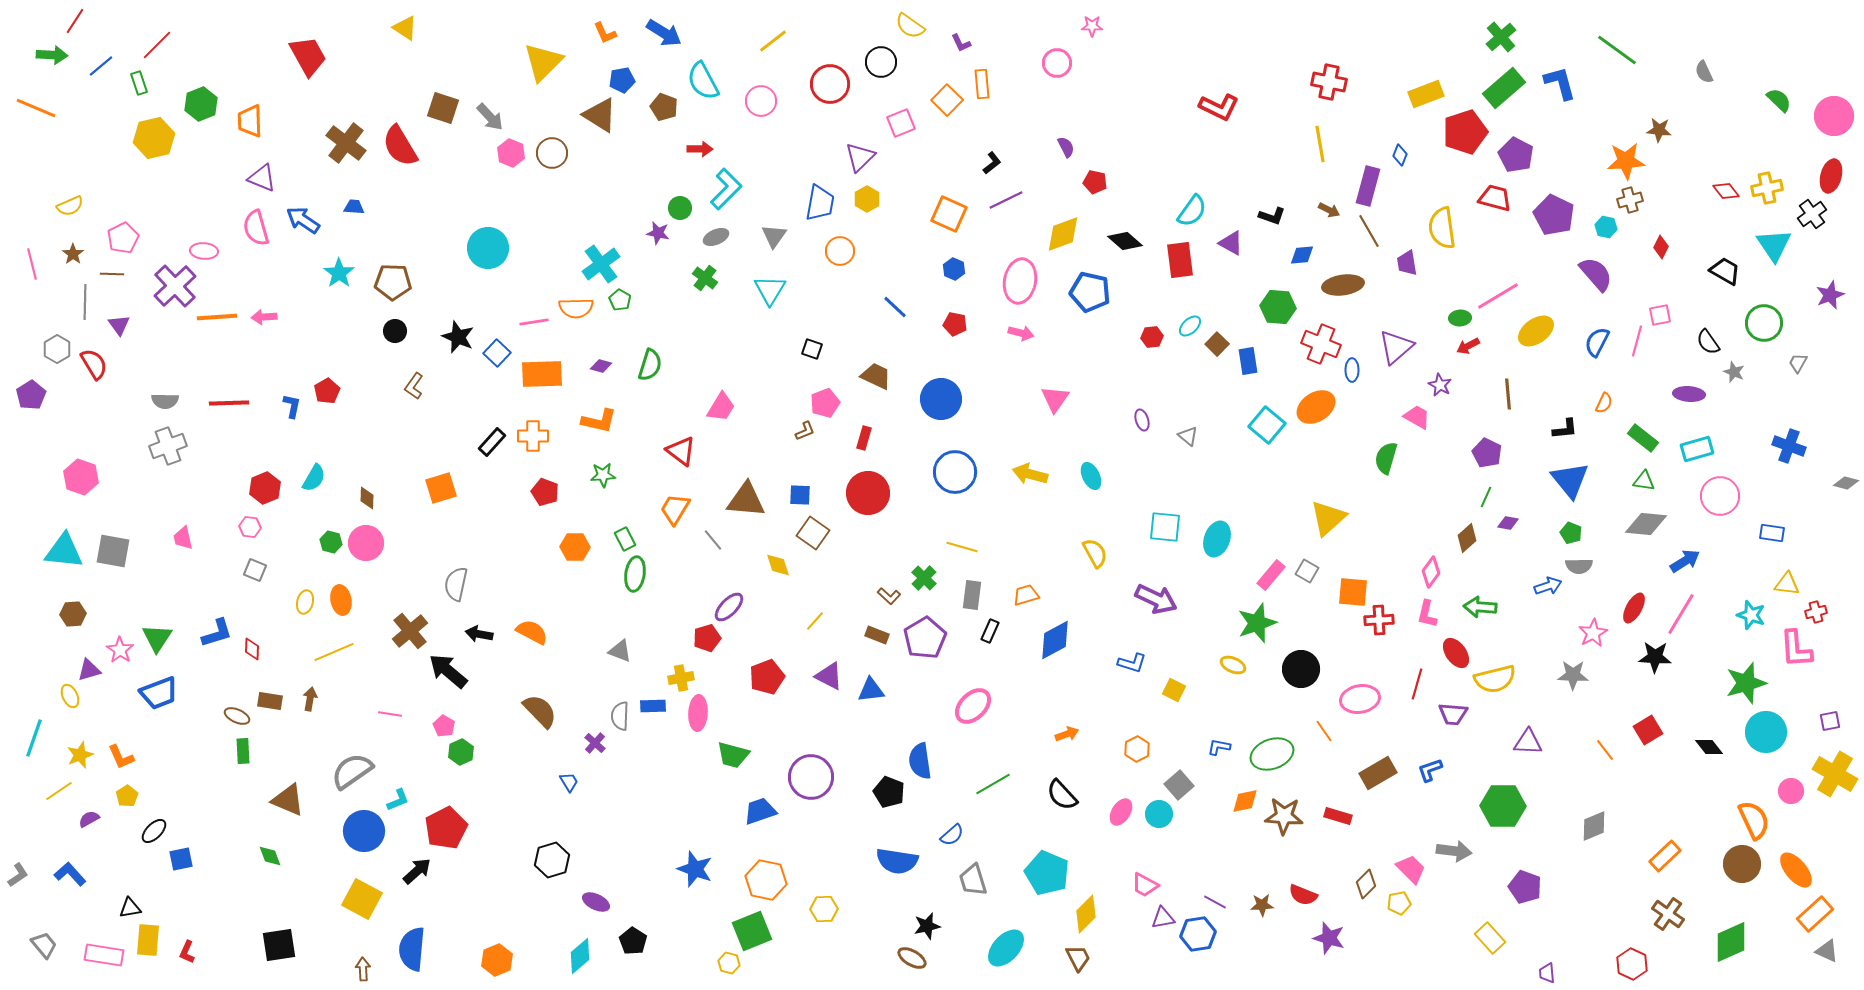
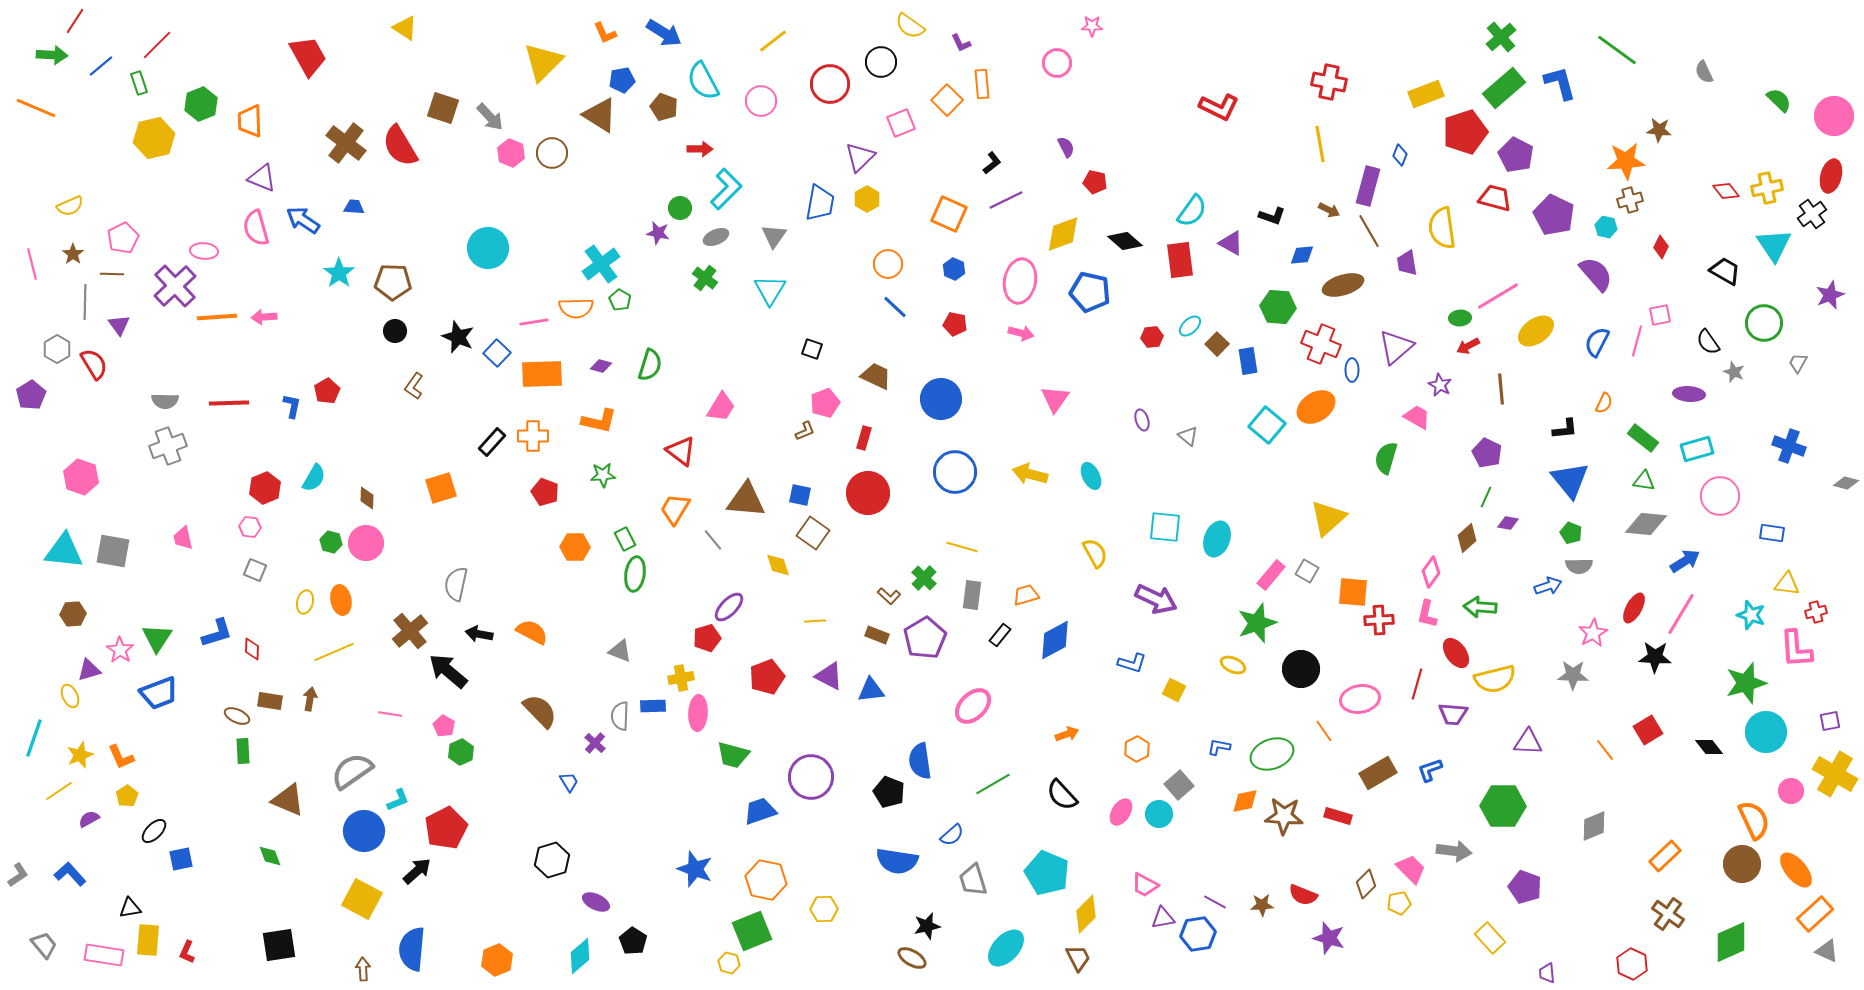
orange circle at (840, 251): moved 48 px right, 13 px down
brown ellipse at (1343, 285): rotated 9 degrees counterclockwise
brown line at (1508, 394): moved 7 px left, 5 px up
blue square at (800, 495): rotated 10 degrees clockwise
yellow line at (815, 621): rotated 45 degrees clockwise
black rectangle at (990, 631): moved 10 px right, 4 px down; rotated 15 degrees clockwise
